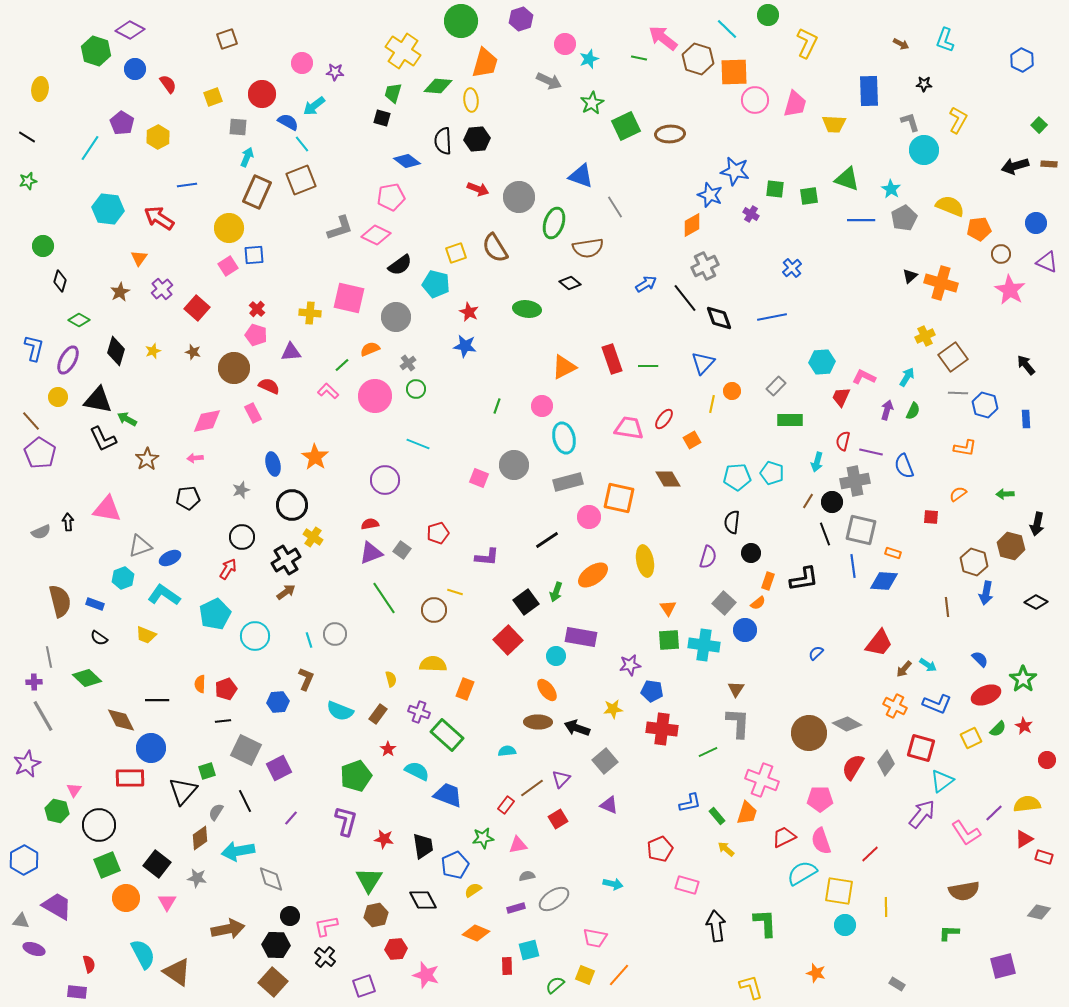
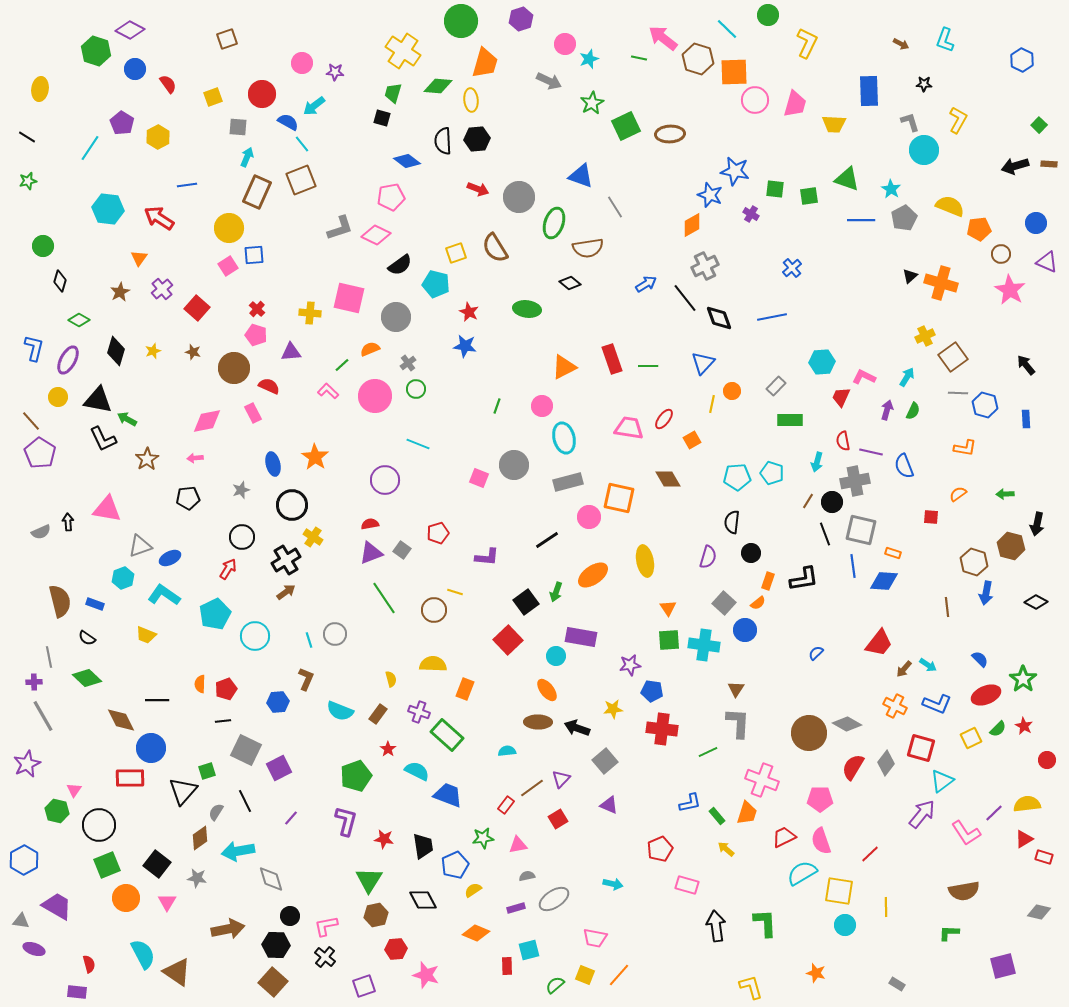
red semicircle at (843, 441): rotated 24 degrees counterclockwise
black semicircle at (99, 638): moved 12 px left
